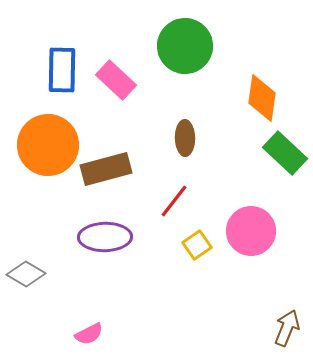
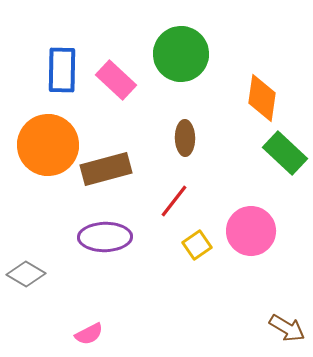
green circle: moved 4 px left, 8 px down
brown arrow: rotated 99 degrees clockwise
